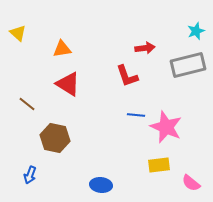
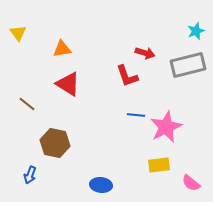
yellow triangle: rotated 12 degrees clockwise
red arrow: moved 5 px down; rotated 24 degrees clockwise
pink star: rotated 24 degrees clockwise
brown hexagon: moved 5 px down
